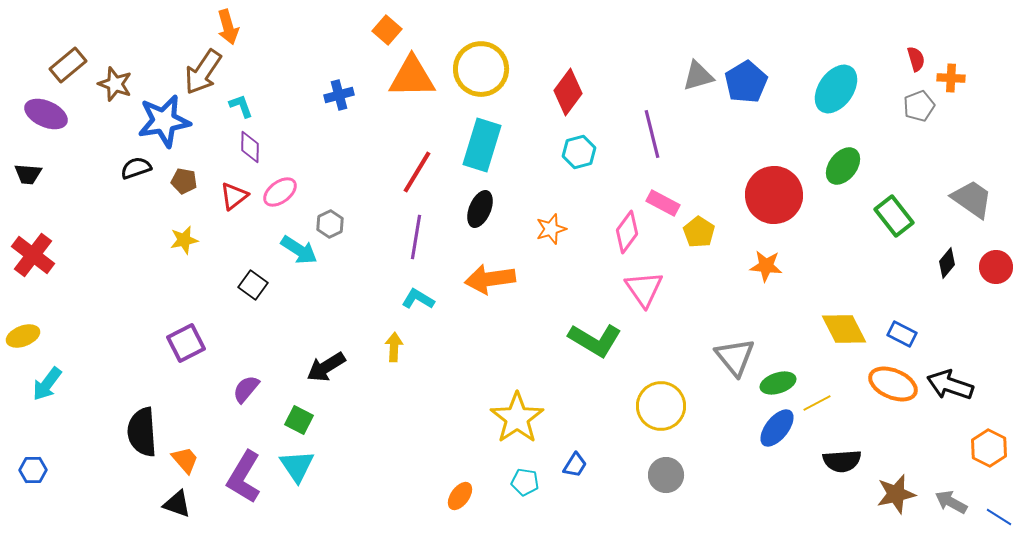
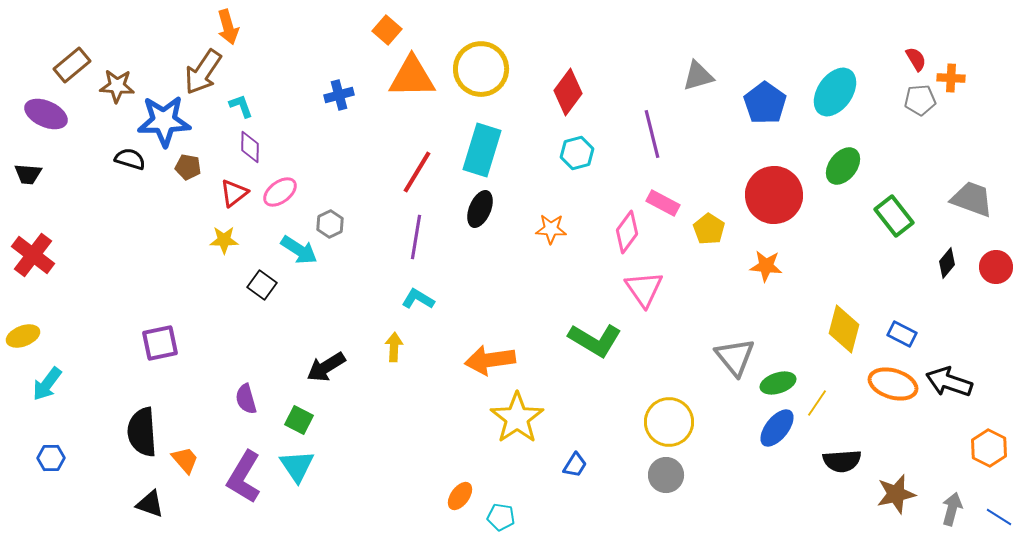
red semicircle at (916, 59): rotated 15 degrees counterclockwise
brown rectangle at (68, 65): moved 4 px right
blue pentagon at (746, 82): moved 19 px right, 21 px down; rotated 6 degrees counterclockwise
brown star at (115, 84): moved 2 px right, 2 px down; rotated 16 degrees counterclockwise
cyan ellipse at (836, 89): moved 1 px left, 3 px down
gray pentagon at (919, 106): moved 1 px right, 6 px up; rotated 16 degrees clockwise
blue star at (164, 121): rotated 8 degrees clockwise
cyan rectangle at (482, 145): moved 5 px down
cyan hexagon at (579, 152): moved 2 px left, 1 px down
black semicircle at (136, 168): moved 6 px left, 9 px up; rotated 36 degrees clockwise
brown pentagon at (184, 181): moved 4 px right, 14 px up
red triangle at (234, 196): moved 3 px up
gray trapezoid at (972, 199): rotated 15 degrees counterclockwise
orange star at (551, 229): rotated 20 degrees clockwise
yellow pentagon at (699, 232): moved 10 px right, 3 px up
yellow star at (184, 240): moved 40 px right; rotated 12 degrees clockwise
orange arrow at (490, 279): moved 81 px down
black square at (253, 285): moved 9 px right
yellow diamond at (844, 329): rotated 42 degrees clockwise
purple square at (186, 343): moved 26 px left; rotated 15 degrees clockwise
orange ellipse at (893, 384): rotated 6 degrees counterclockwise
black arrow at (950, 385): moved 1 px left, 3 px up
purple semicircle at (246, 389): moved 10 px down; rotated 56 degrees counterclockwise
yellow line at (817, 403): rotated 28 degrees counterclockwise
yellow circle at (661, 406): moved 8 px right, 16 px down
blue hexagon at (33, 470): moved 18 px right, 12 px up
cyan pentagon at (525, 482): moved 24 px left, 35 px down
gray arrow at (951, 502): moved 1 px right, 7 px down; rotated 76 degrees clockwise
black triangle at (177, 504): moved 27 px left
